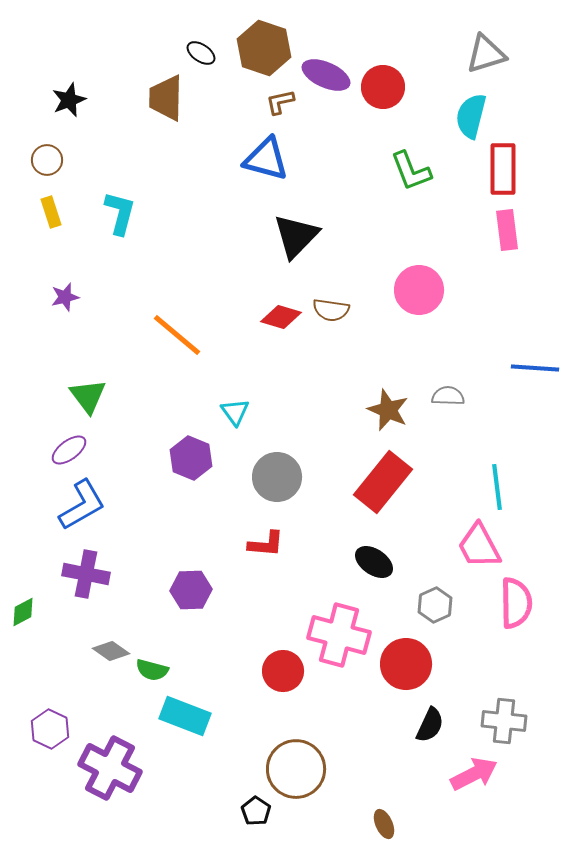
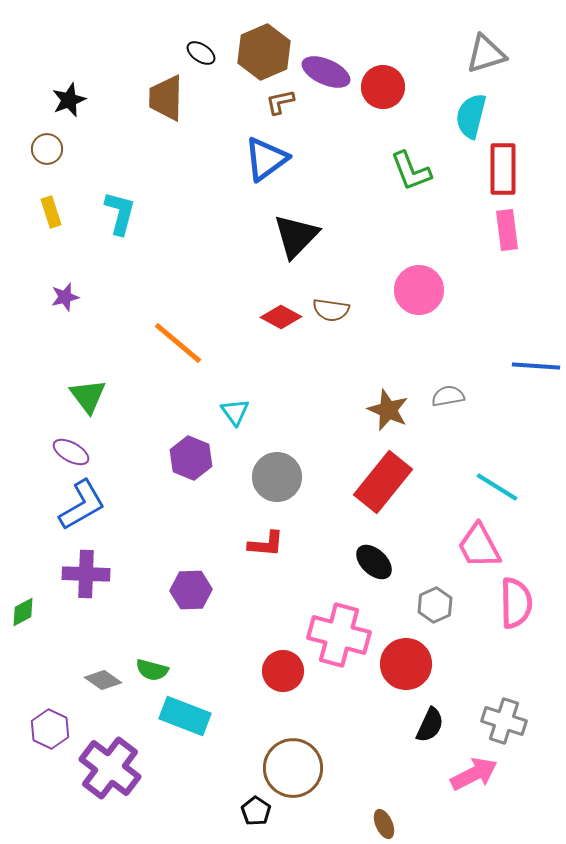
brown hexagon at (264, 48): moved 4 px down; rotated 18 degrees clockwise
purple ellipse at (326, 75): moved 3 px up
blue triangle at (266, 159): rotated 51 degrees counterclockwise
brown circle at (47, 160): moved 11 px up
red diamond at (281, 317): rotated 12 degrees clockwise
orange line at (177, 335): moved 1 px right, 8 px down
blue line at (535, 368): moved 1 px right, 2 px up
gray semicircle at (448, 396): rotated 12 degrees counterclockwise
purple ellipse at (69, 450): moved 2 px right, 2 px down; rotated 66 degrees clockwise
cyan line at (497, 487): rotated 51 degrees counterclockwise
black ellipse at (374, 562): rotated 9 degrees clockwise
purple cross at (86, 574): rotated 9 degrees counterclockwise
gray diamond at (111, 651): moved 8 px left, 29 px down
gray cross at (504, 721): rotated 12 degrees clockwise
purple cross at (110, 768): rotated 10 degrees clockwise
brown circle at (296, 769): moved 3 px left, 1 px up
